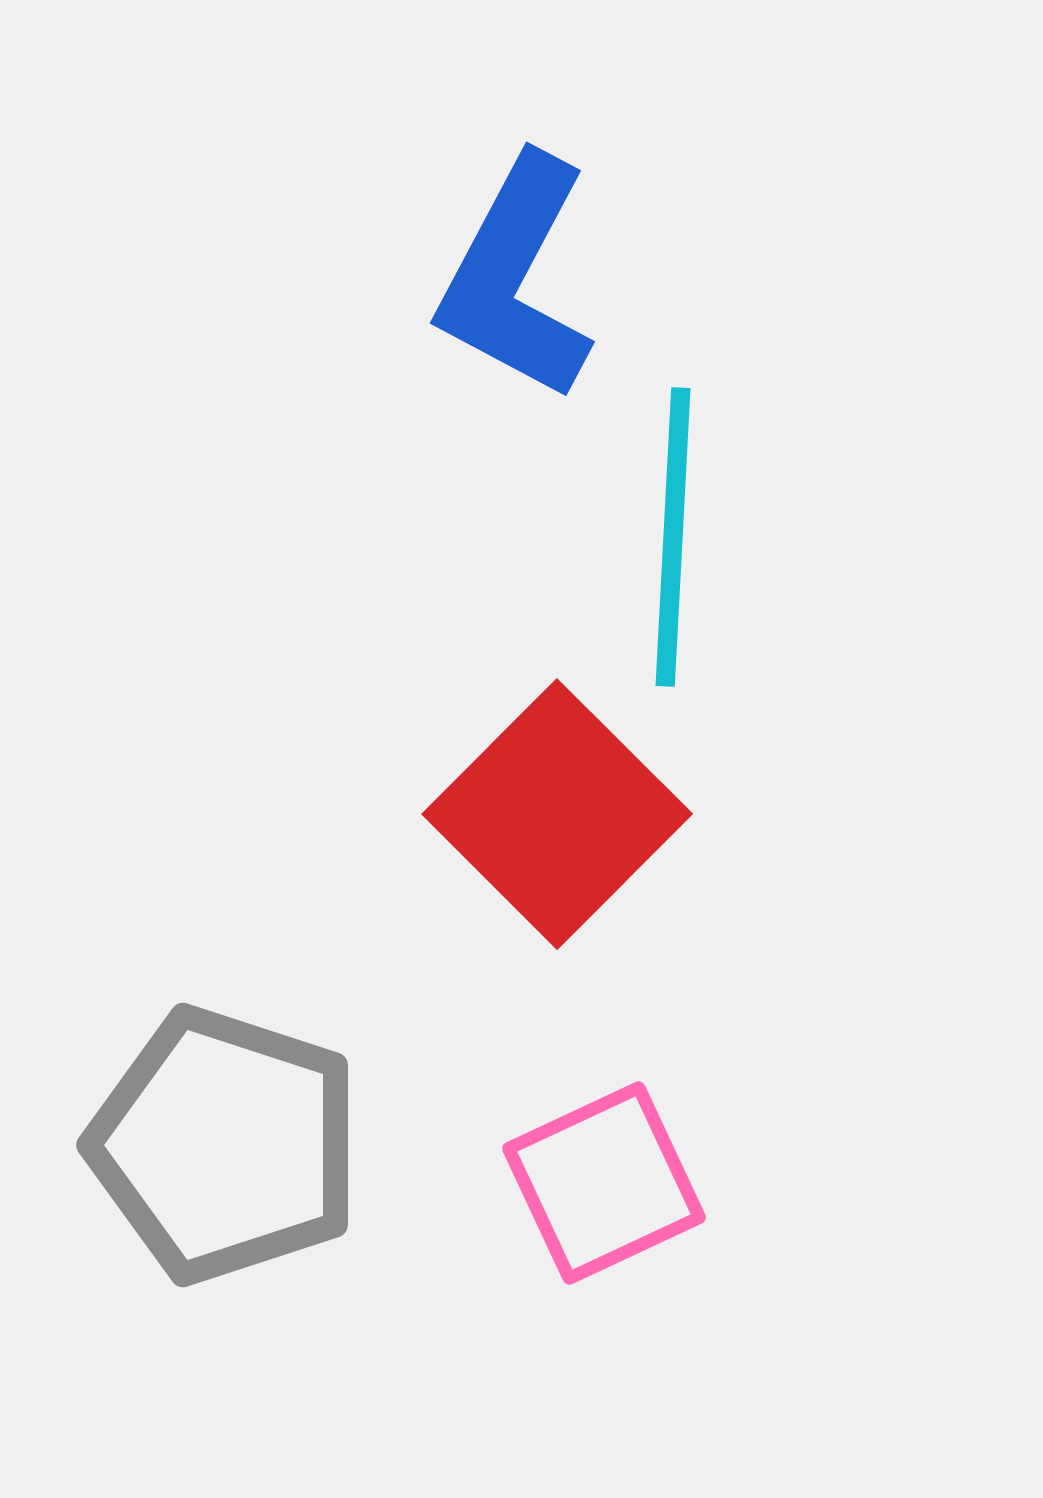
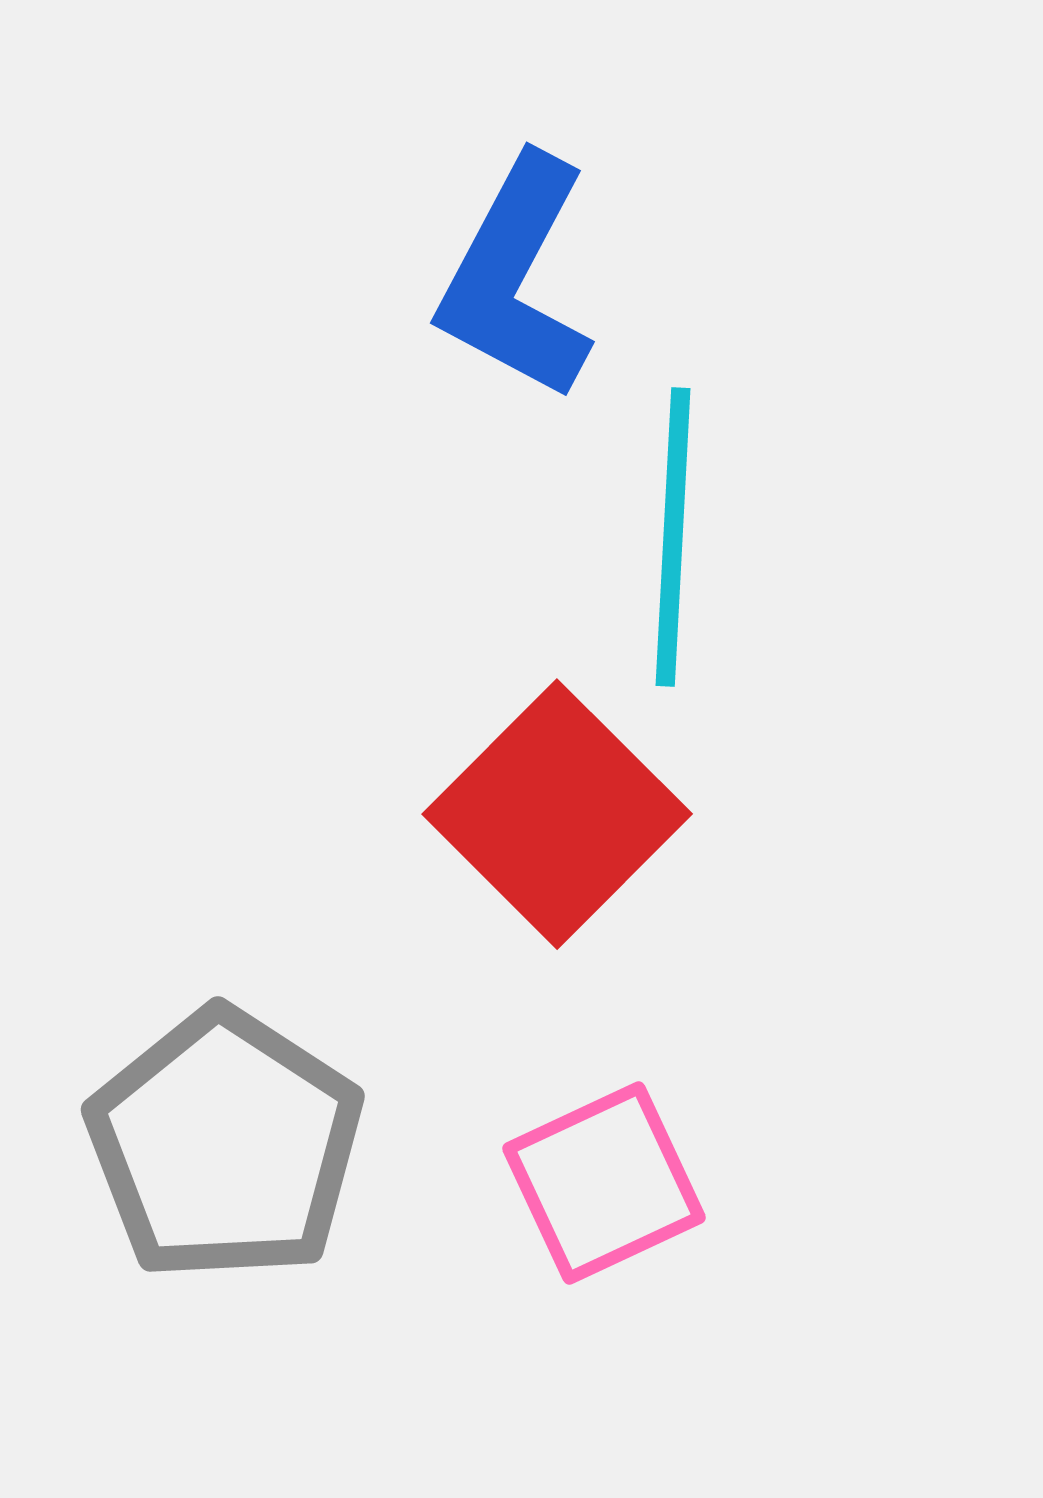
gray pentagon: rotated 15 degrees clockwise
